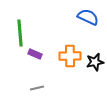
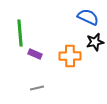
black star: moved 20 px up
